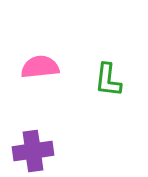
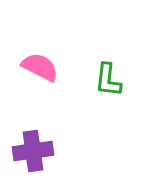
pink semicircle: rotated 33 degrees clockwise
